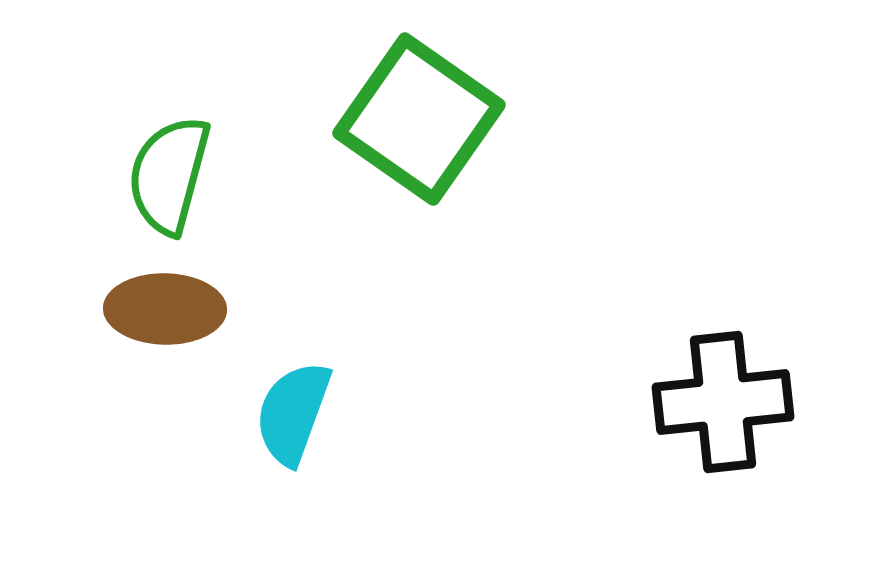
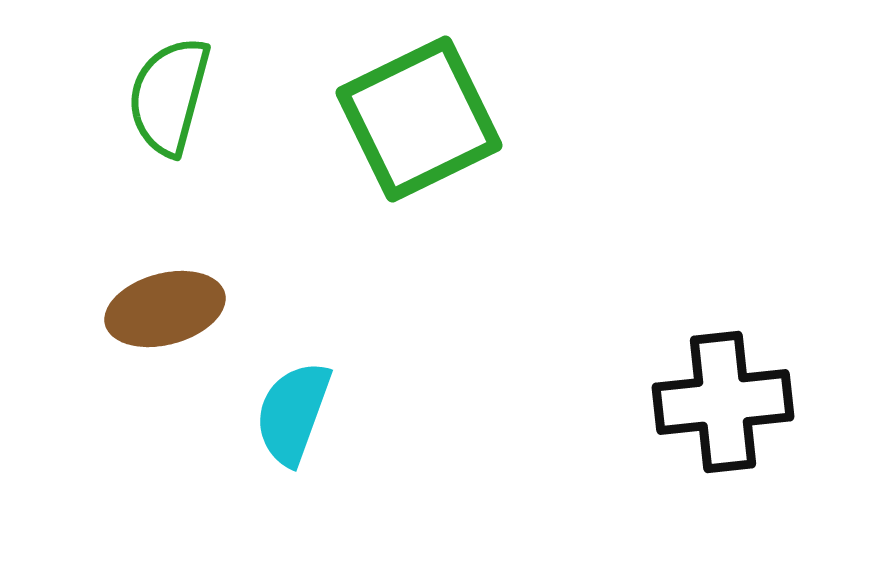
green square: rotated 29 degrees clockwise
green semicircle: moved 79 px up
brown ellipse: rotated 16 degrees counterclockwise
